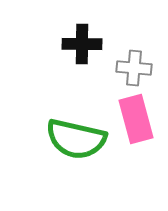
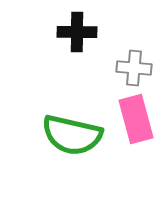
black cross: moved 5 px left, 12 px up
green semicircle: moved 4 px left, 4 px up
